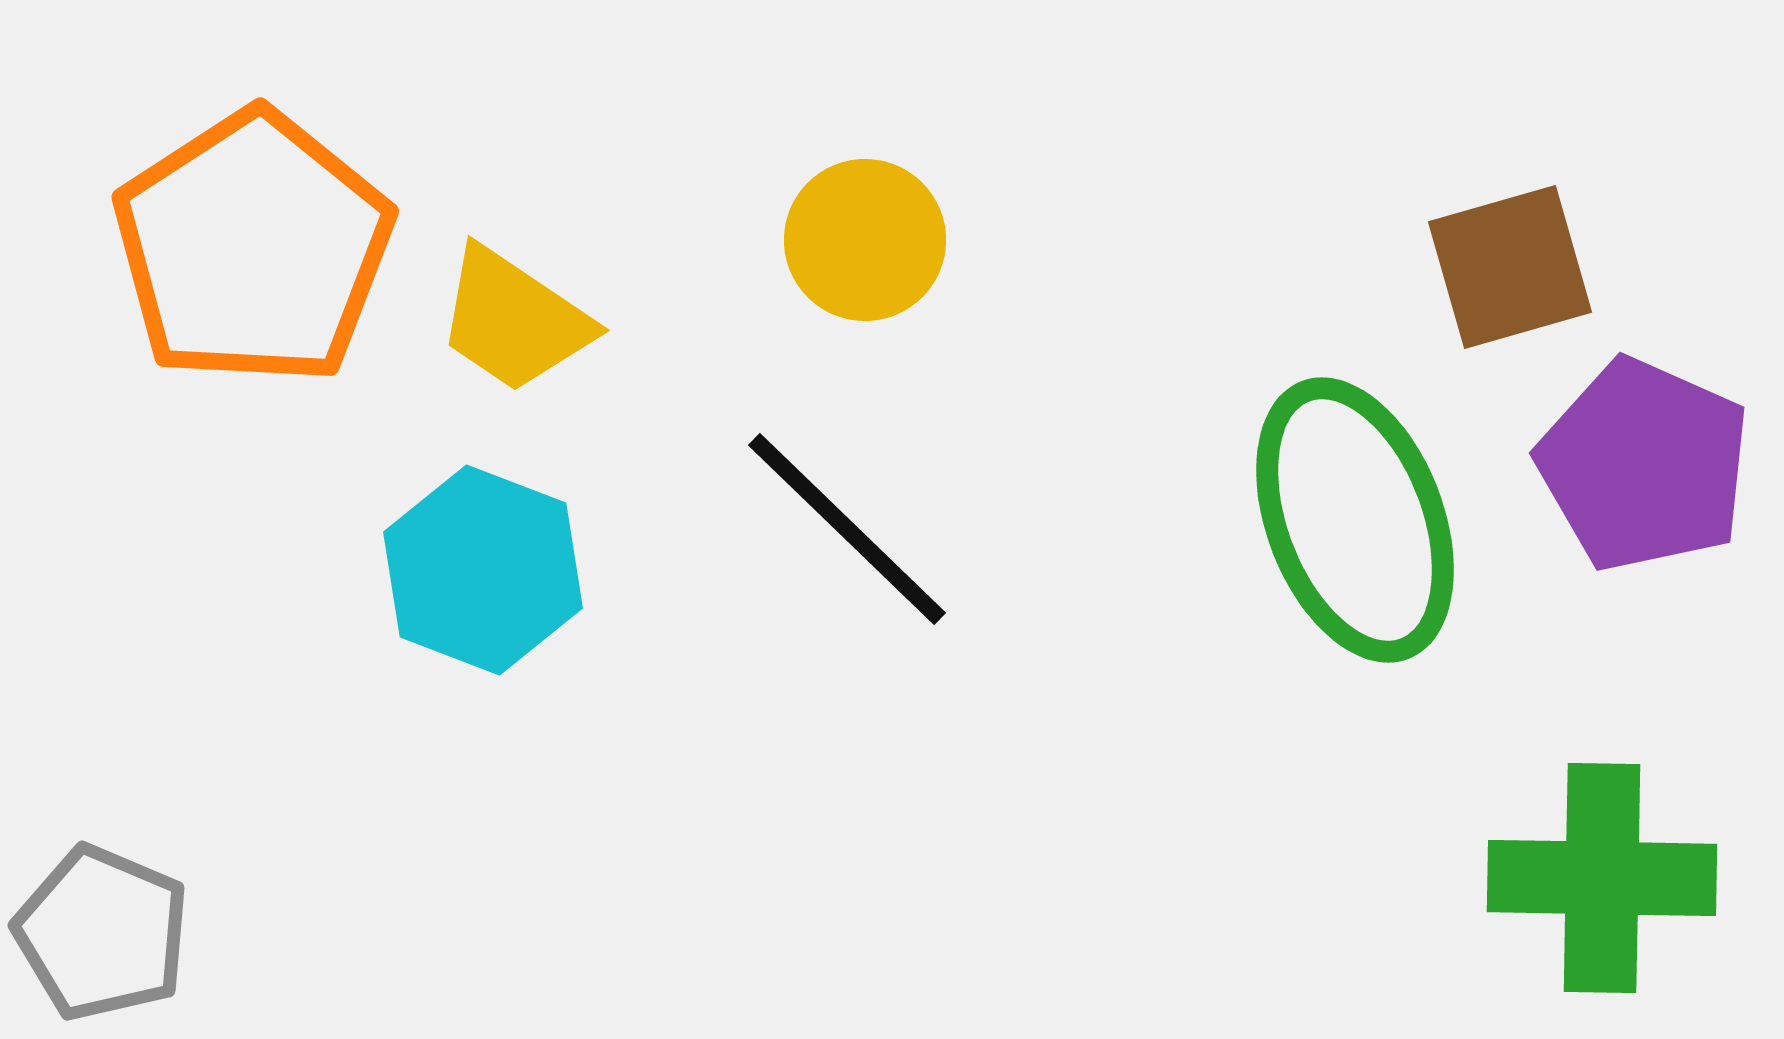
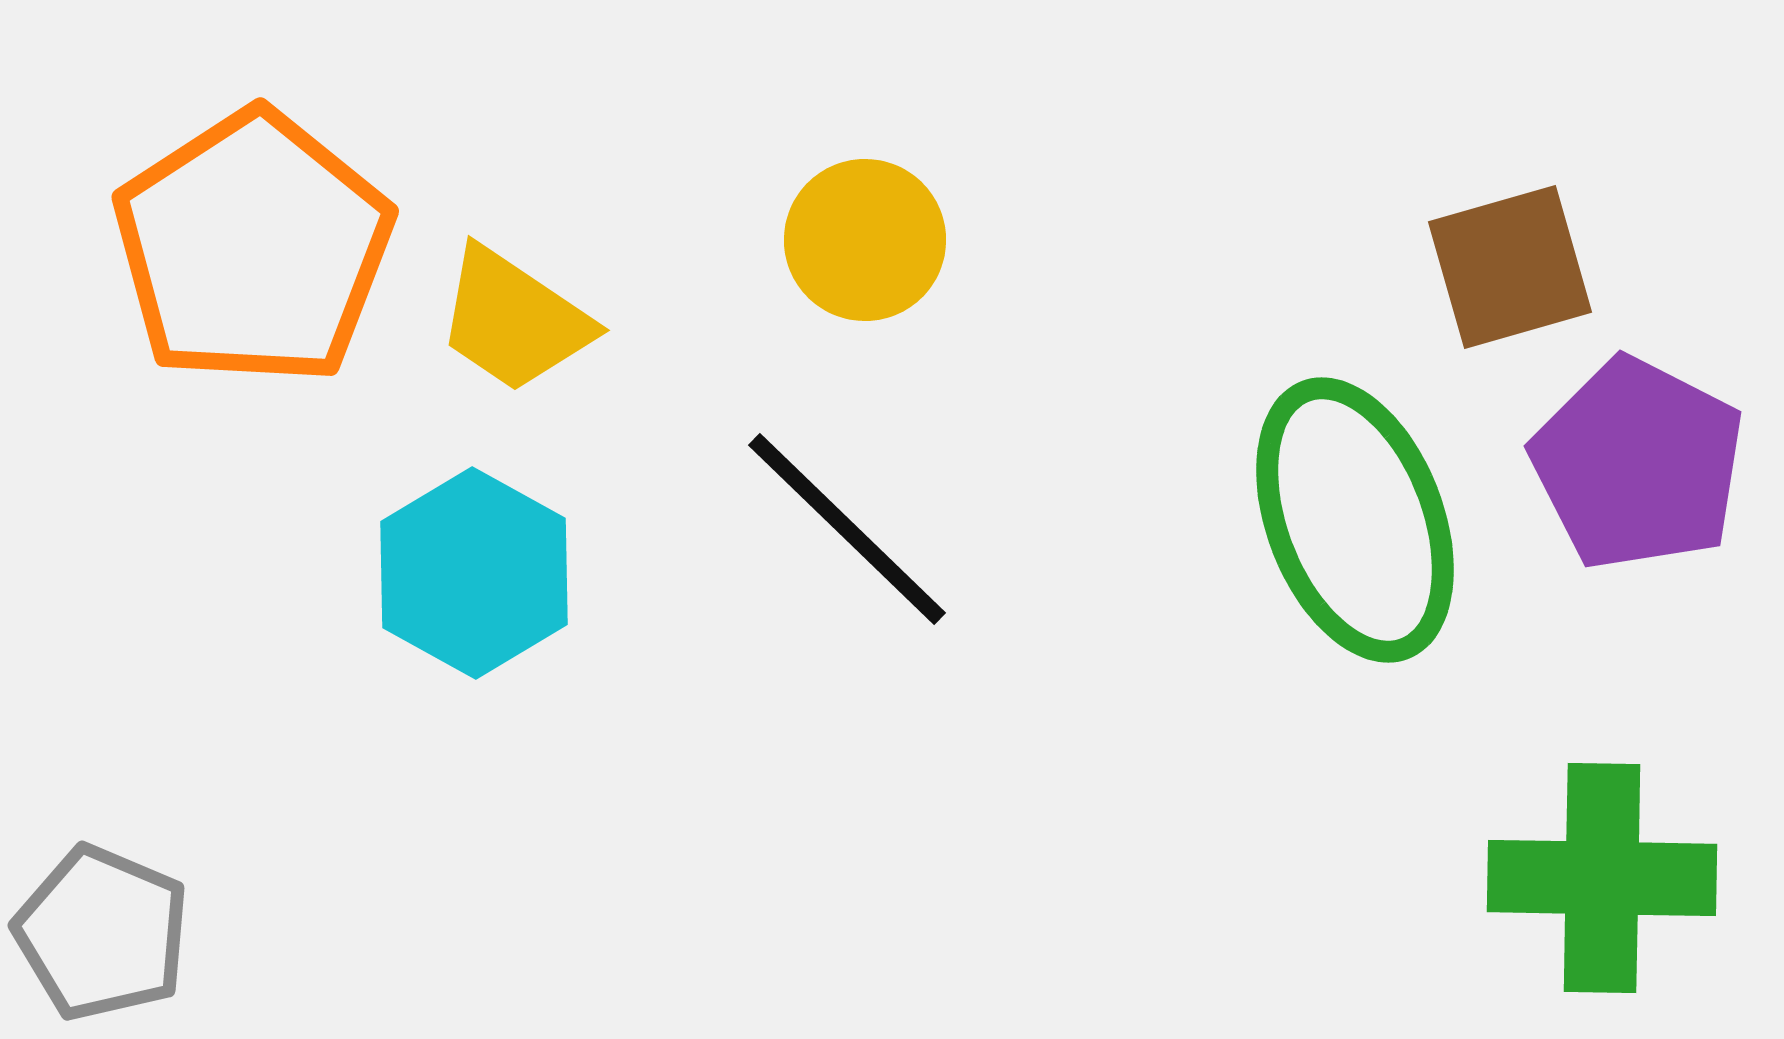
purple pentagon: moved 6 px left, 1 px up; rotated 3 degrees clockwise
cyan hexagon: moved 9 px left, 3 px down; rotated 8 degrees clockwise
